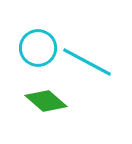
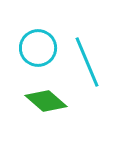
cyan line: rotated 39 degrees clockwise
